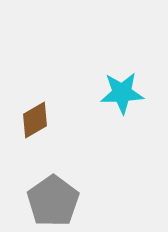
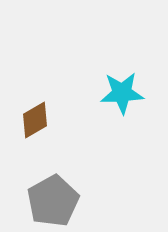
gray pentagon: rotated 6 degrees clockwise
